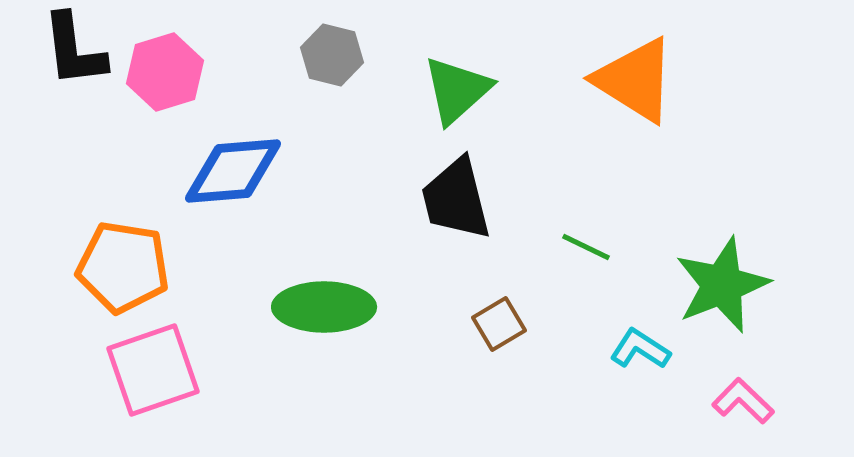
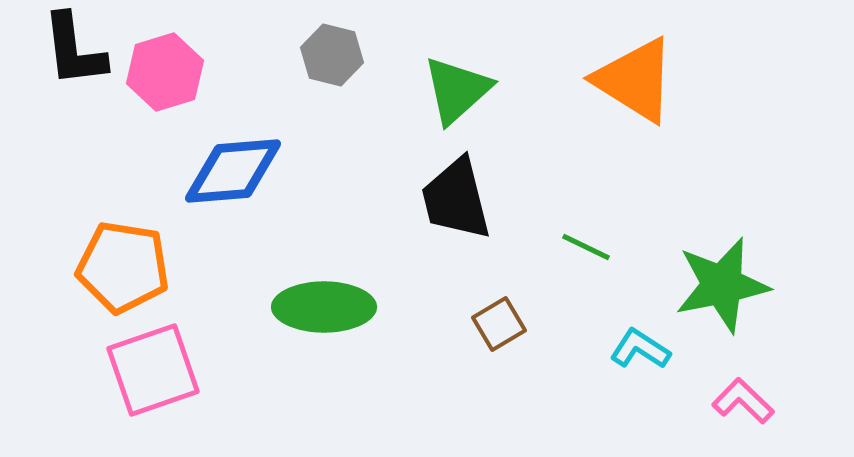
green star: rotated 10 degrees clockwise
